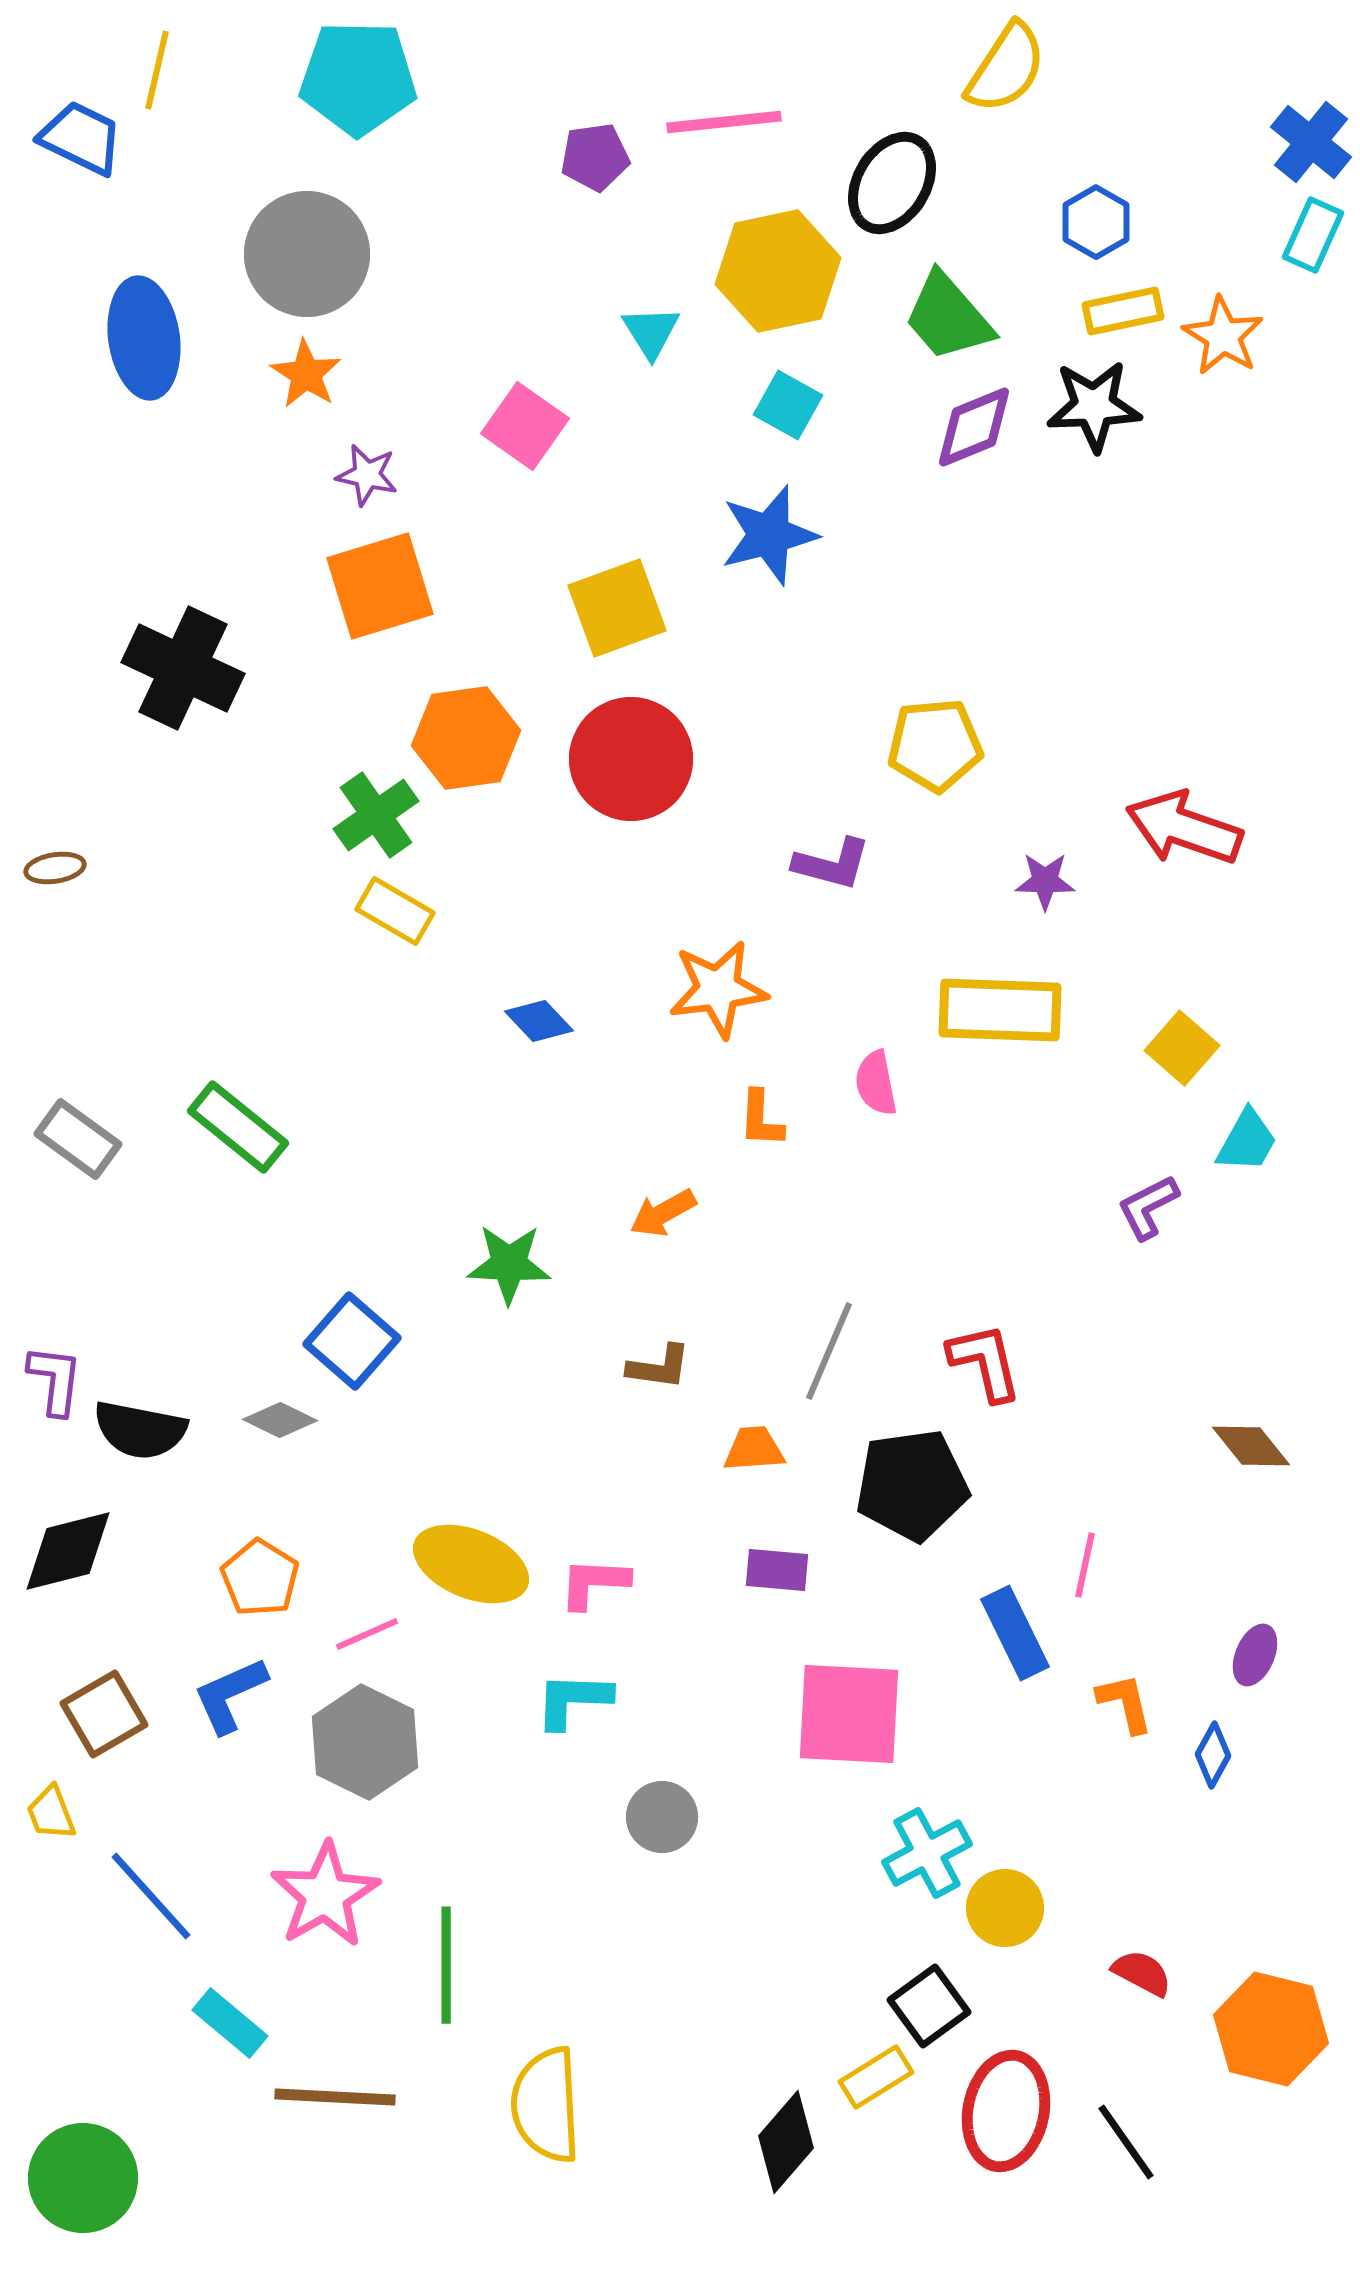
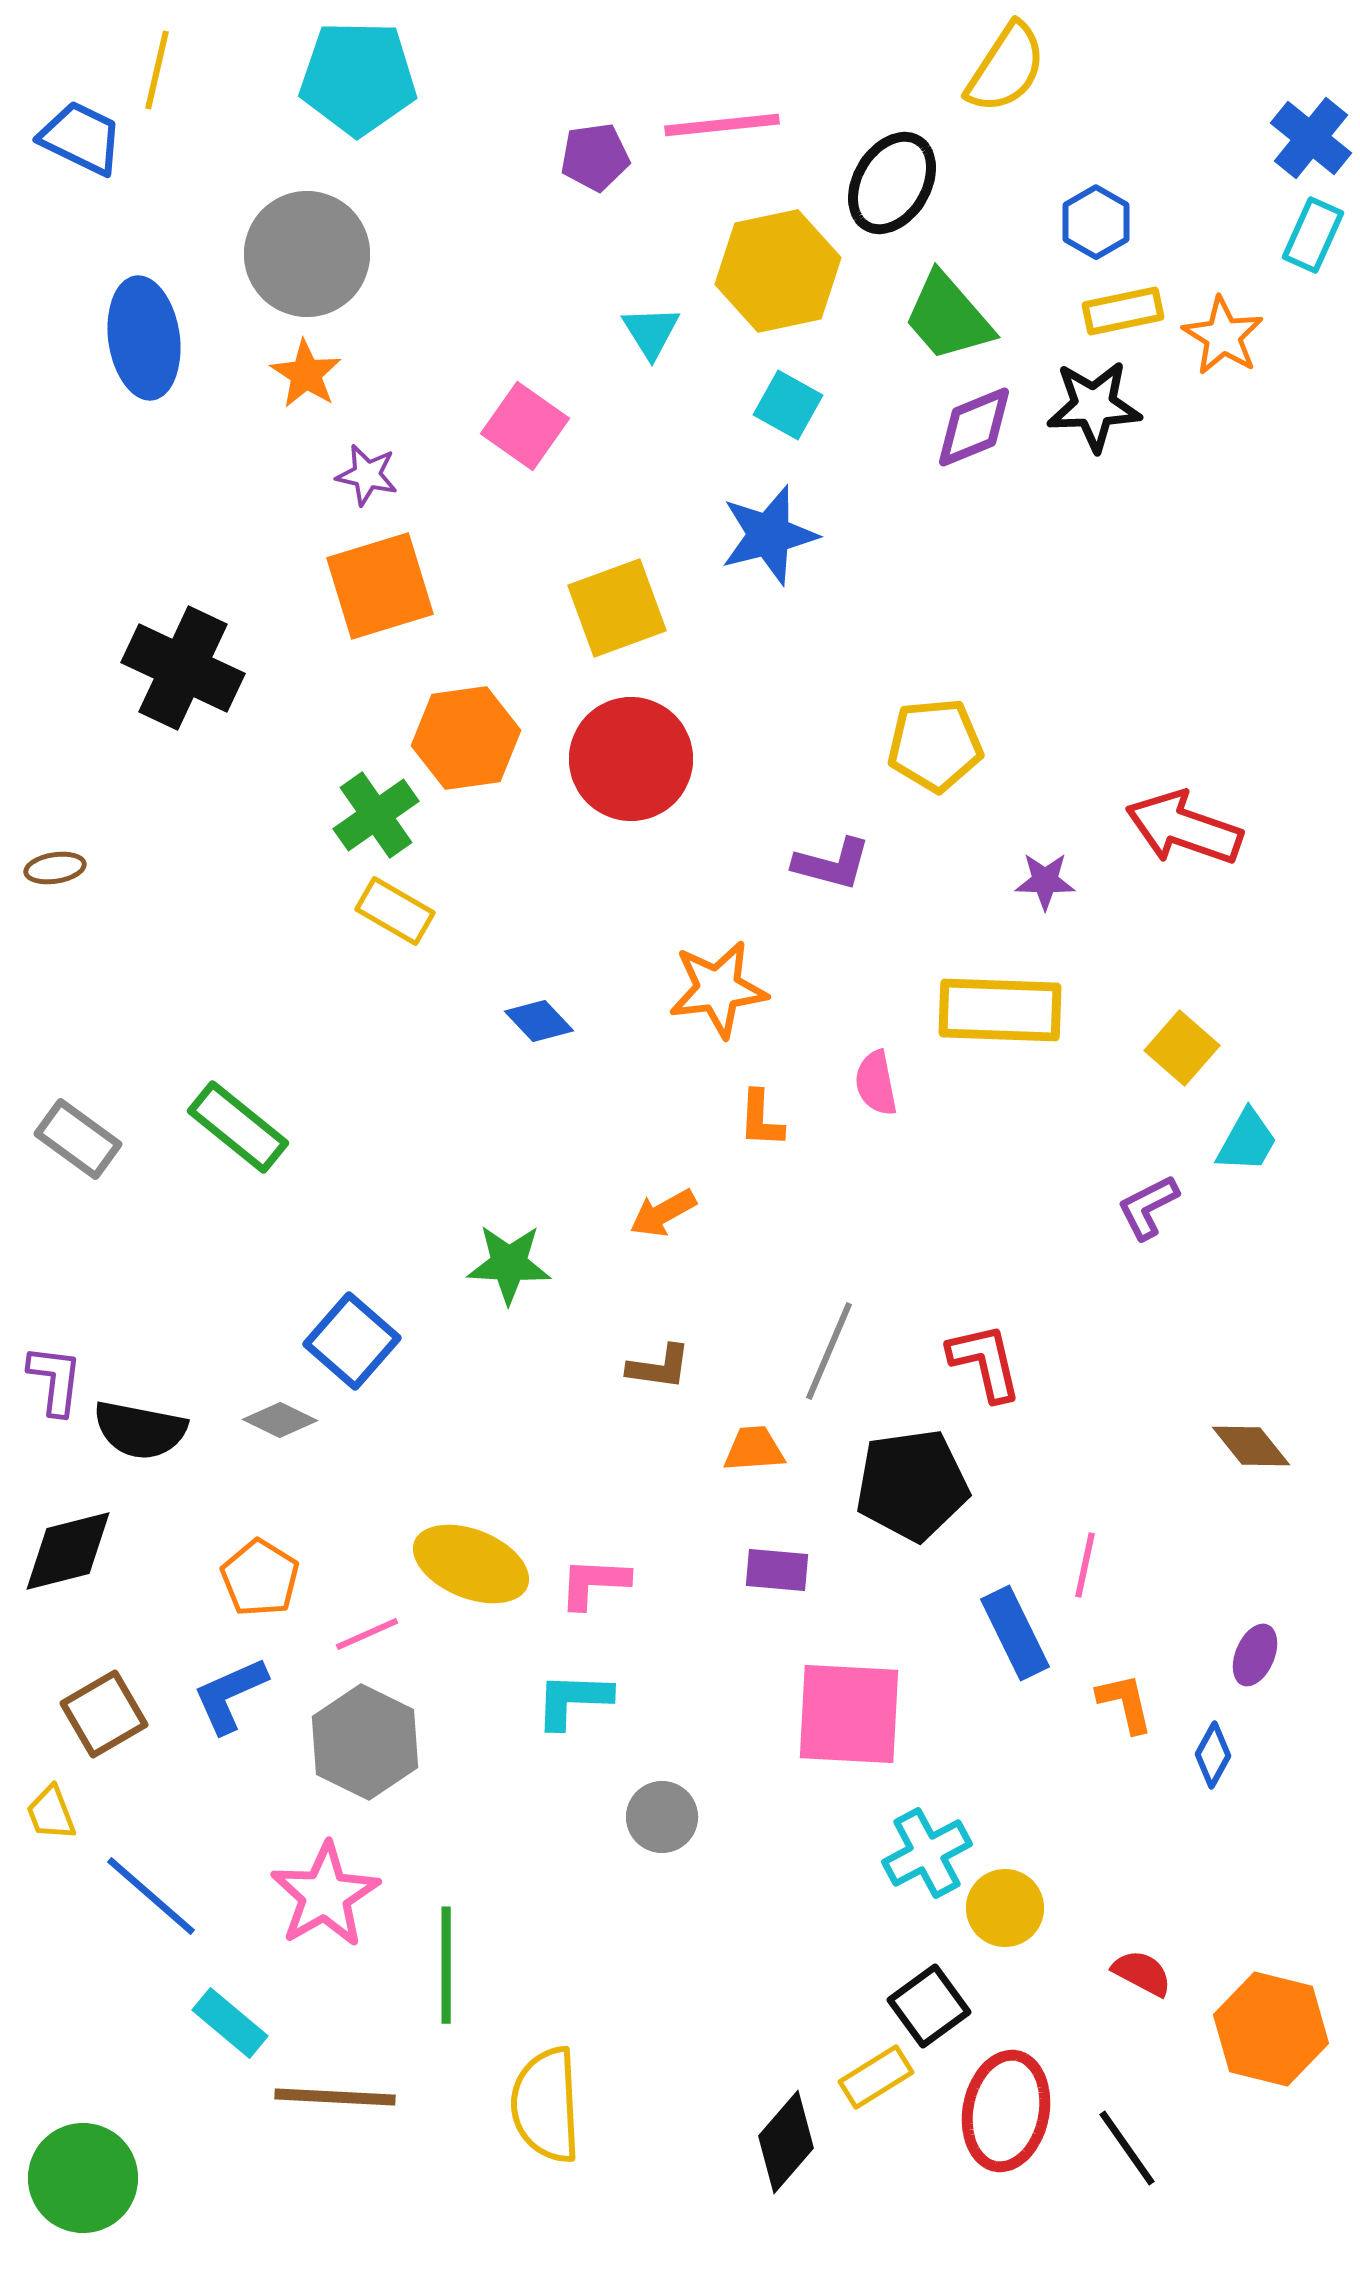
pink line at (724, 122): moved 2 px left, 3 px down
blue cross at (1311, 142): moved 4 px up
blue line at (151, 1896): rotated 7 degrees counterclockwise
black line at (1126, 2142): moved 1 px right, 6 px down
